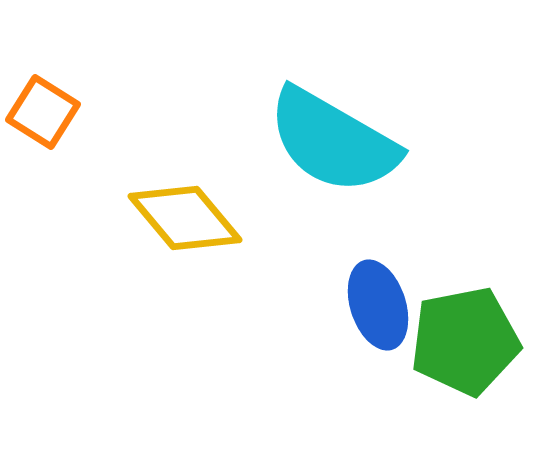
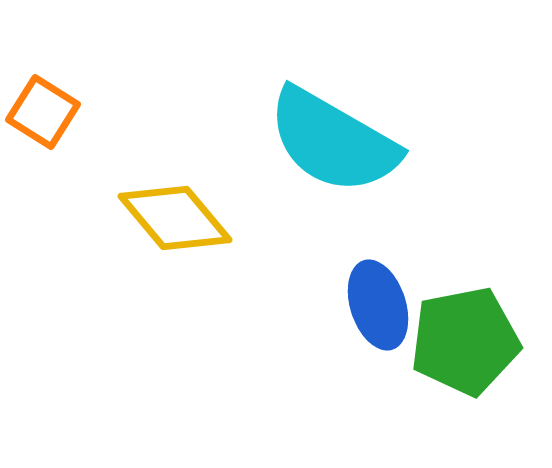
yellow diamond: moved 10 px left
